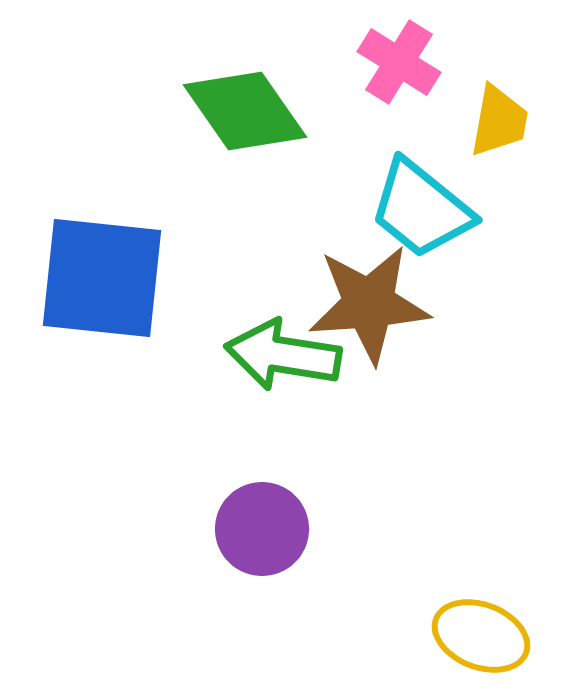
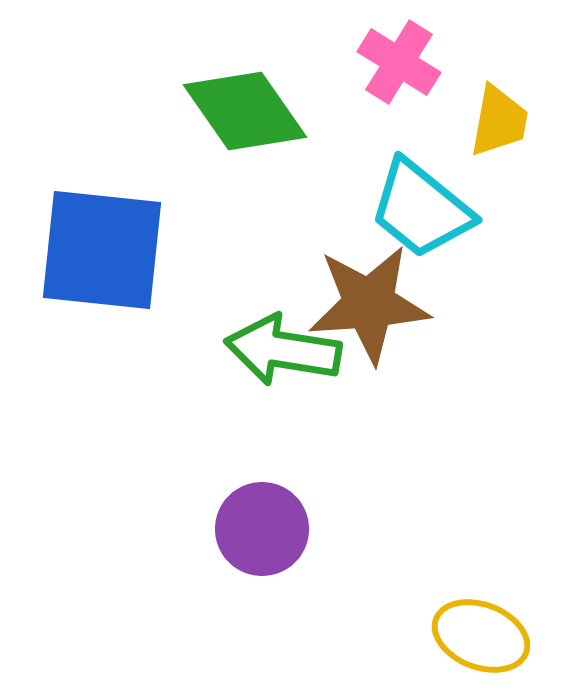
blue square: moved 28 px up
green arrow: moved 5 px up
